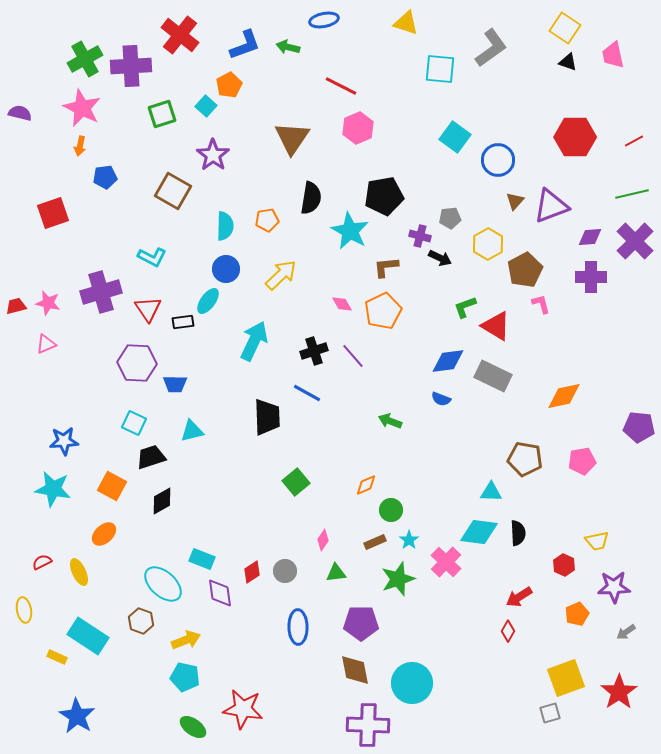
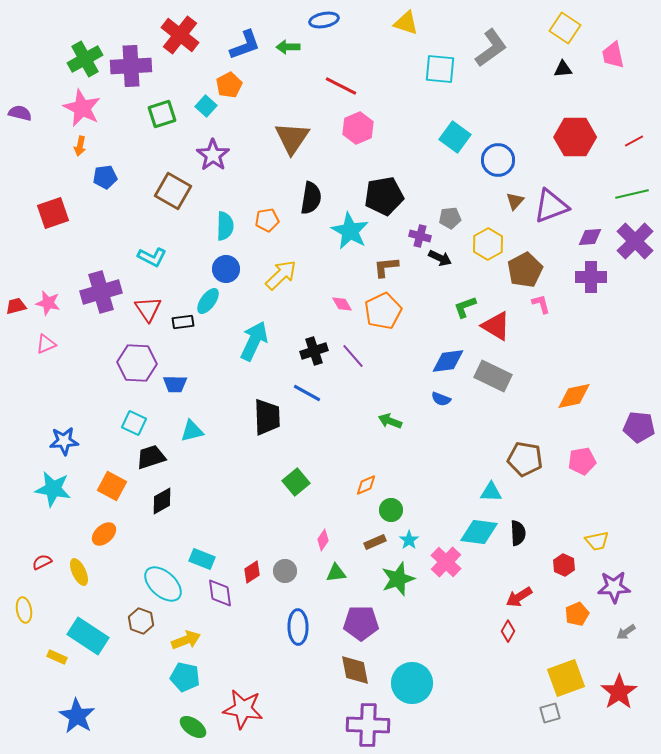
green arrow at (288, 47): rotated 15 degrees counterclockwise
black triangle at (568, 62): moved 5 px left, 7 px down; rotated 24 degrees counterclockwise
orange diamond at (564, 396): moved 10 px right
